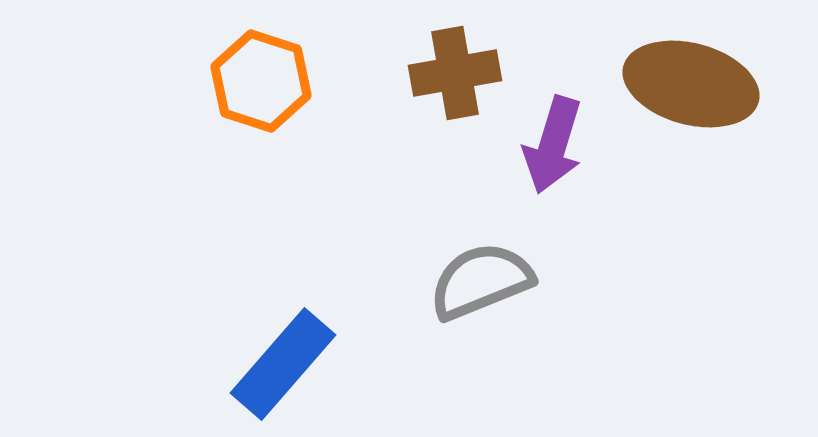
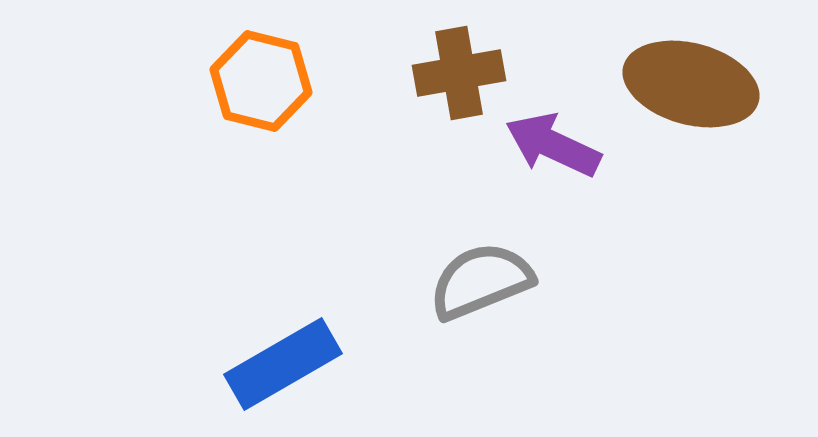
brown cross: moved 4 px right
orange hexagon: rotated 4 degrees counterclockwise
purple arrow: rotated 98 degrees clockwise
blue rectangle: rotated 19 degrees clockwise
